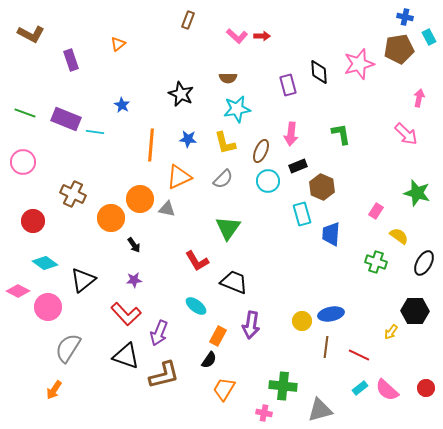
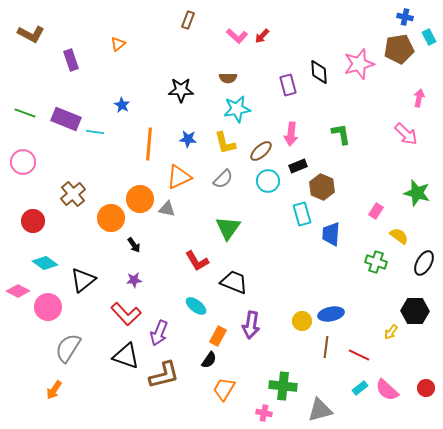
red arrow at (262, 36): rotated 133 degrees clockwise
black star at (181, 94): moved 4 px up; rotated 25 degrees counterclockwise
orange line at (151, 145): moved 2 px left, 1 px up
brown ellipse at (261, 151): rotated 25 degrees clockwise
brown cross at (73, 194): rotated 25 degrees clockwise
